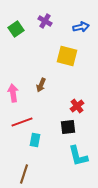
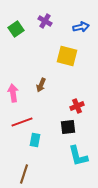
red cross: rotated 16 degrees clockwise
